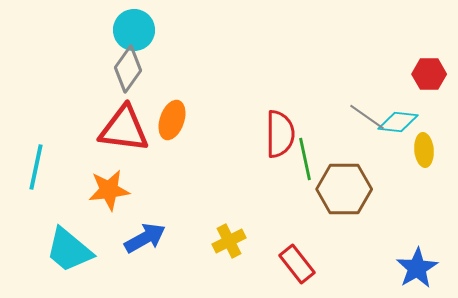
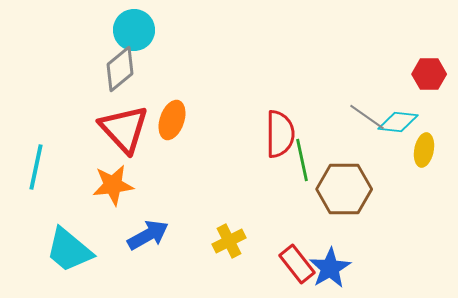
gray diamond: moved 8 px left; rotated 15 degrees clockwise
red triangle: rotated 40 degrees clockwise
yellow ellipse: rotated 16 degrees clockwise
green line: moved 3 px left, 1 px down
orange star: moved 4 px right, 5 px up
blue arrow: moved 3 px right, 3 px up
blue star: moved 87 px left
